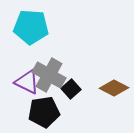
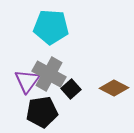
cyan pentagon: moved 20 px right
gray cross: moved 1 px up
purple triangle: moved 1 px up; rotated 40 degrees clockwise
black pentagon: moved 2 px left
